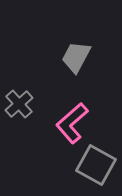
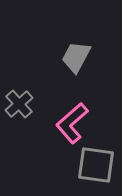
gray square: rotated 21 degrees counterclockwise
